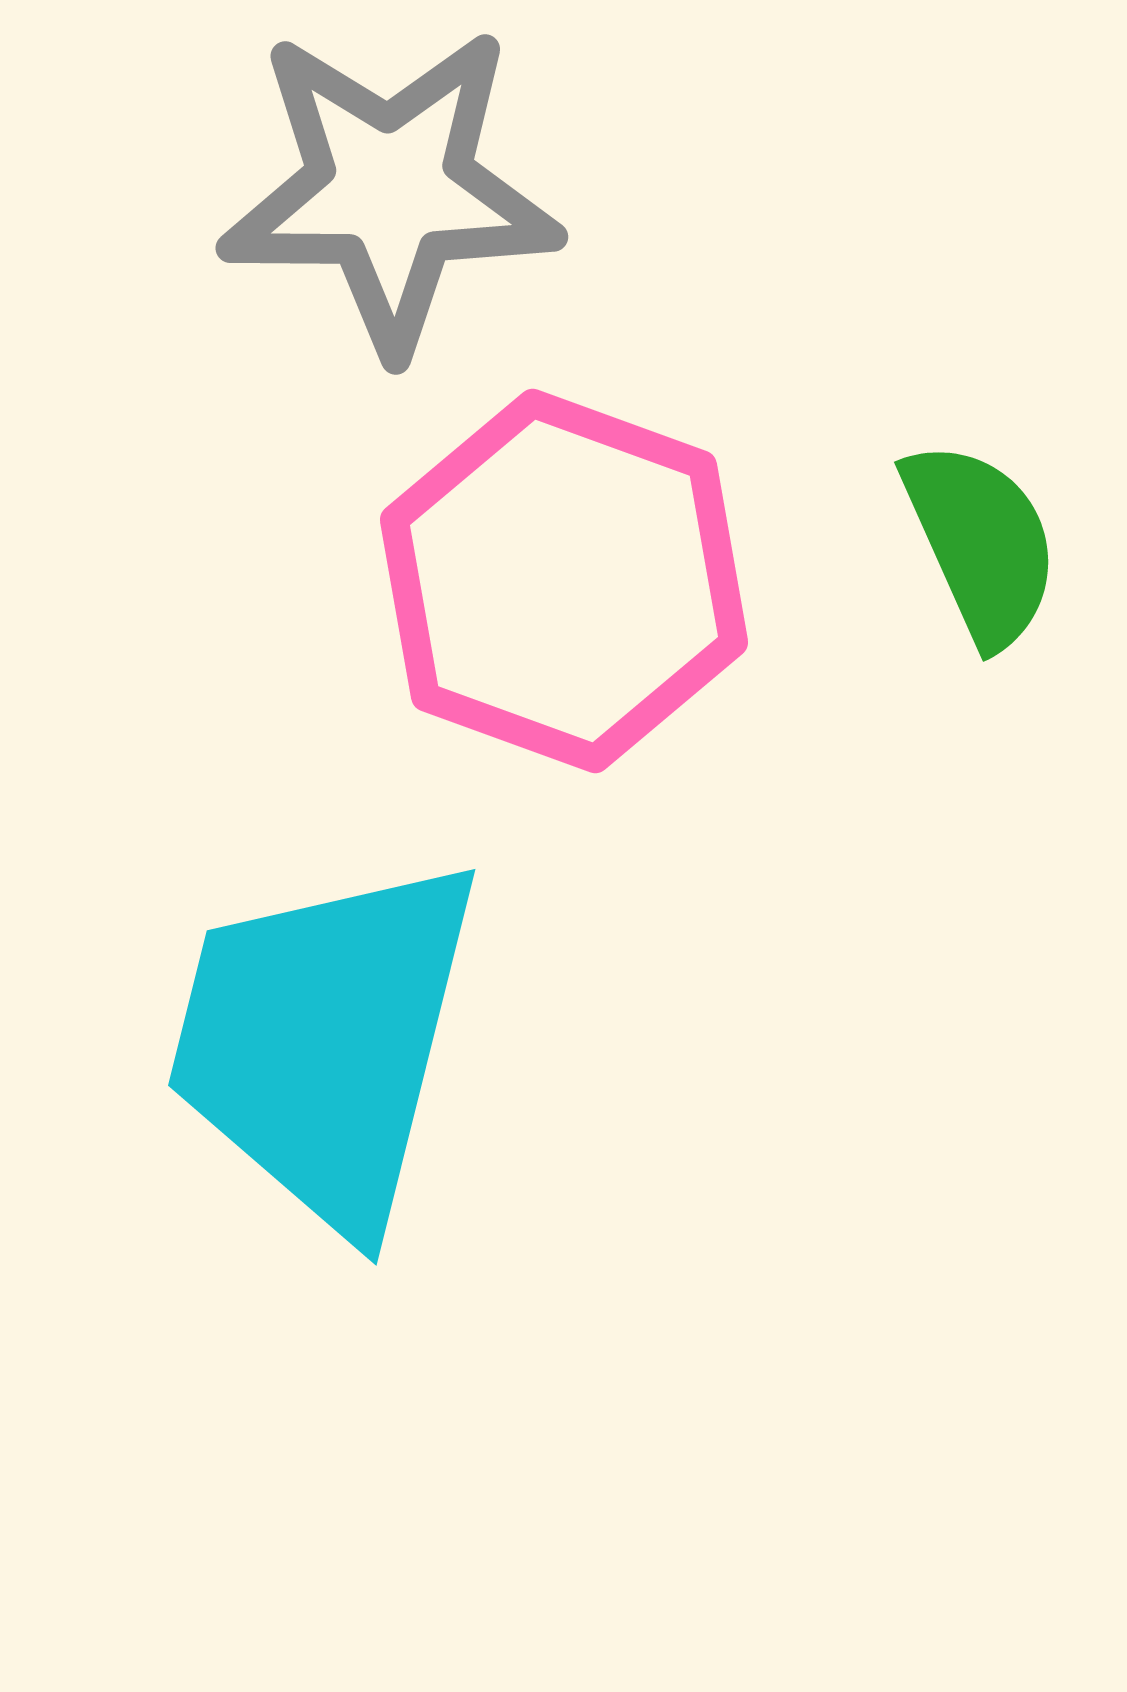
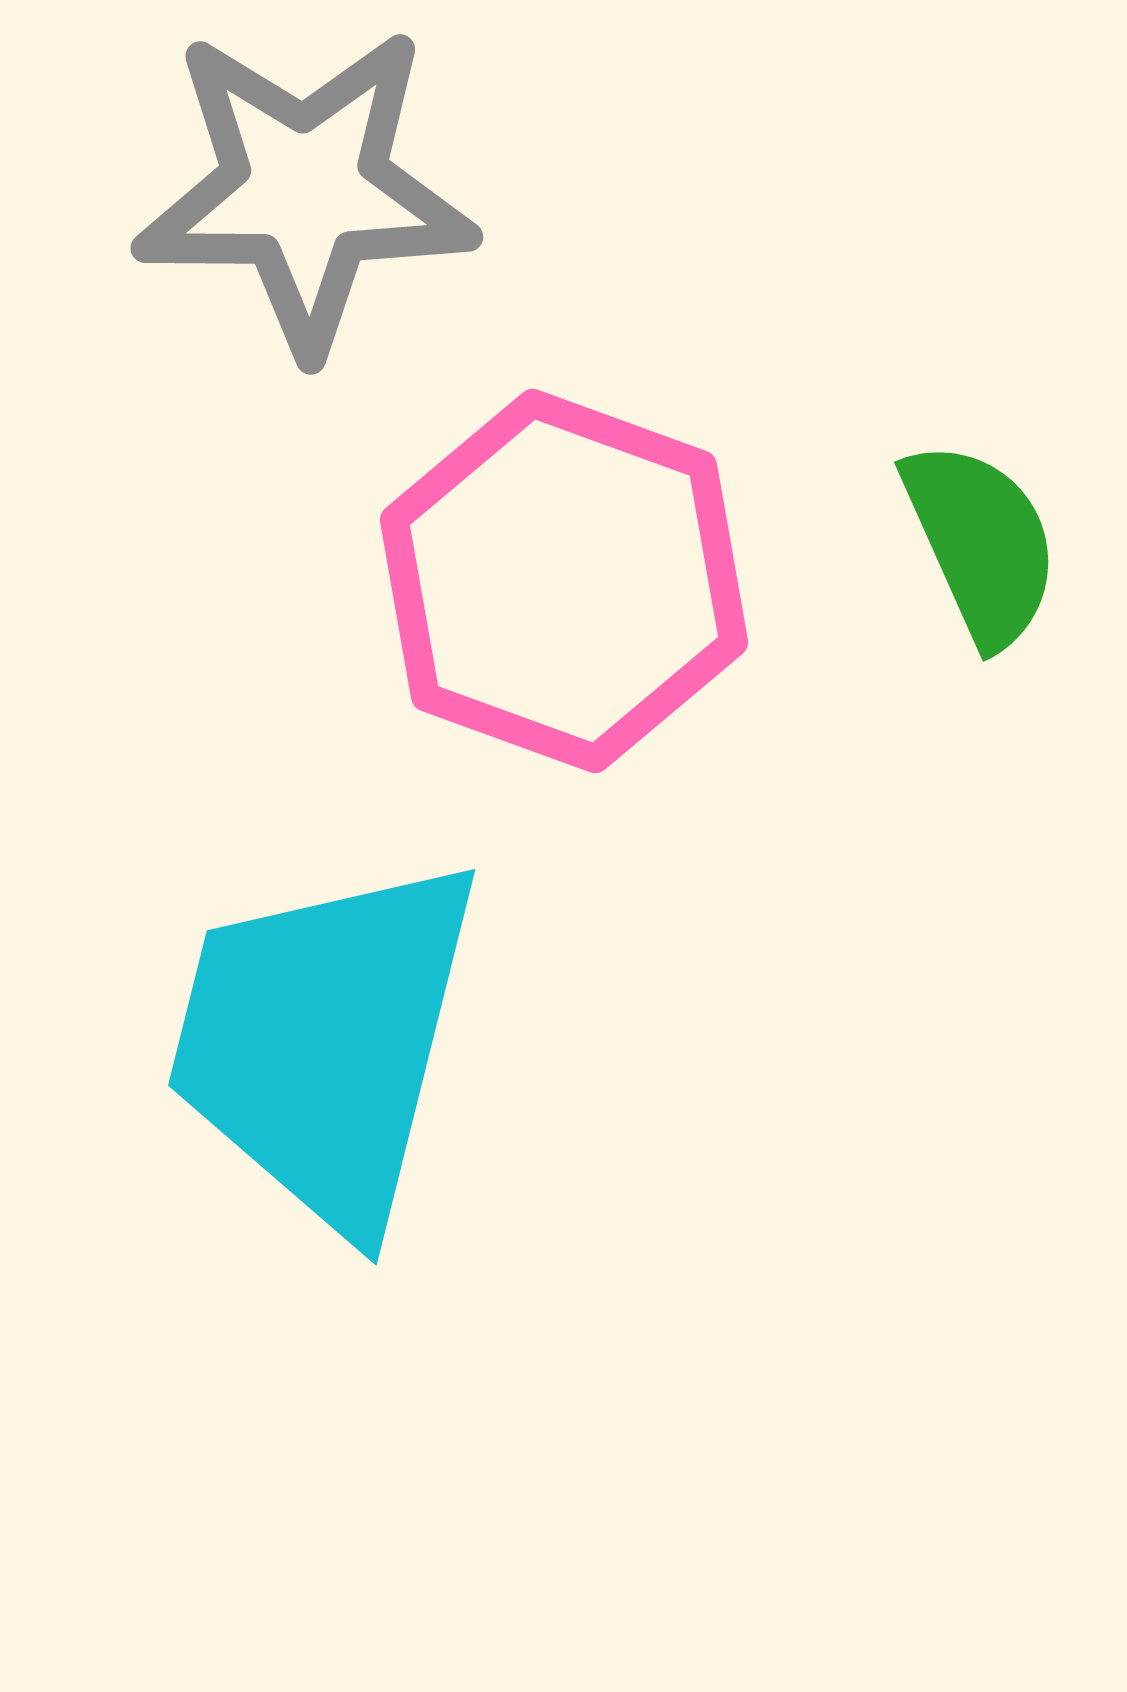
gray star: moved 85 px left
